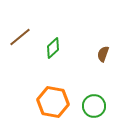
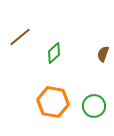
green diamond: moved 1 px right, 5 px down
